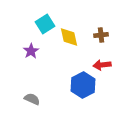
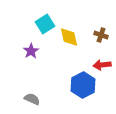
brown cross: rotated 24 degrees clockwise
